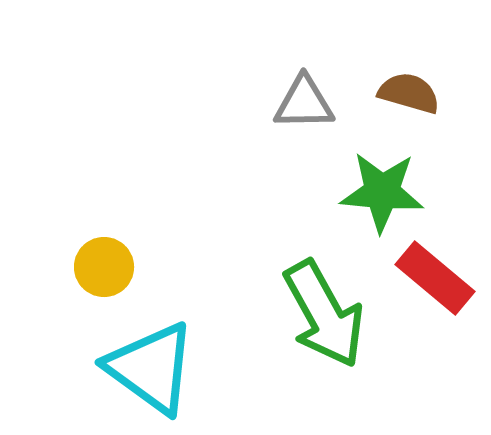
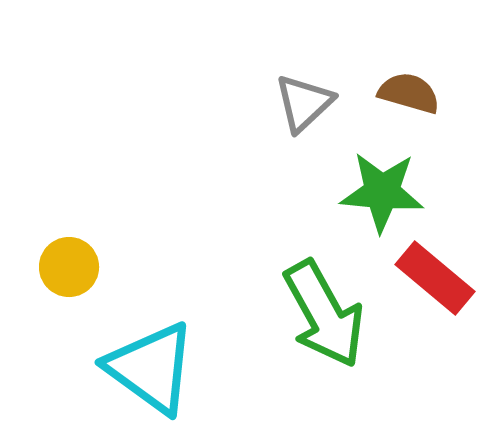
gray triangle: rotated 42 degrees counterclockwise
yellow circle: moved 35 px left
